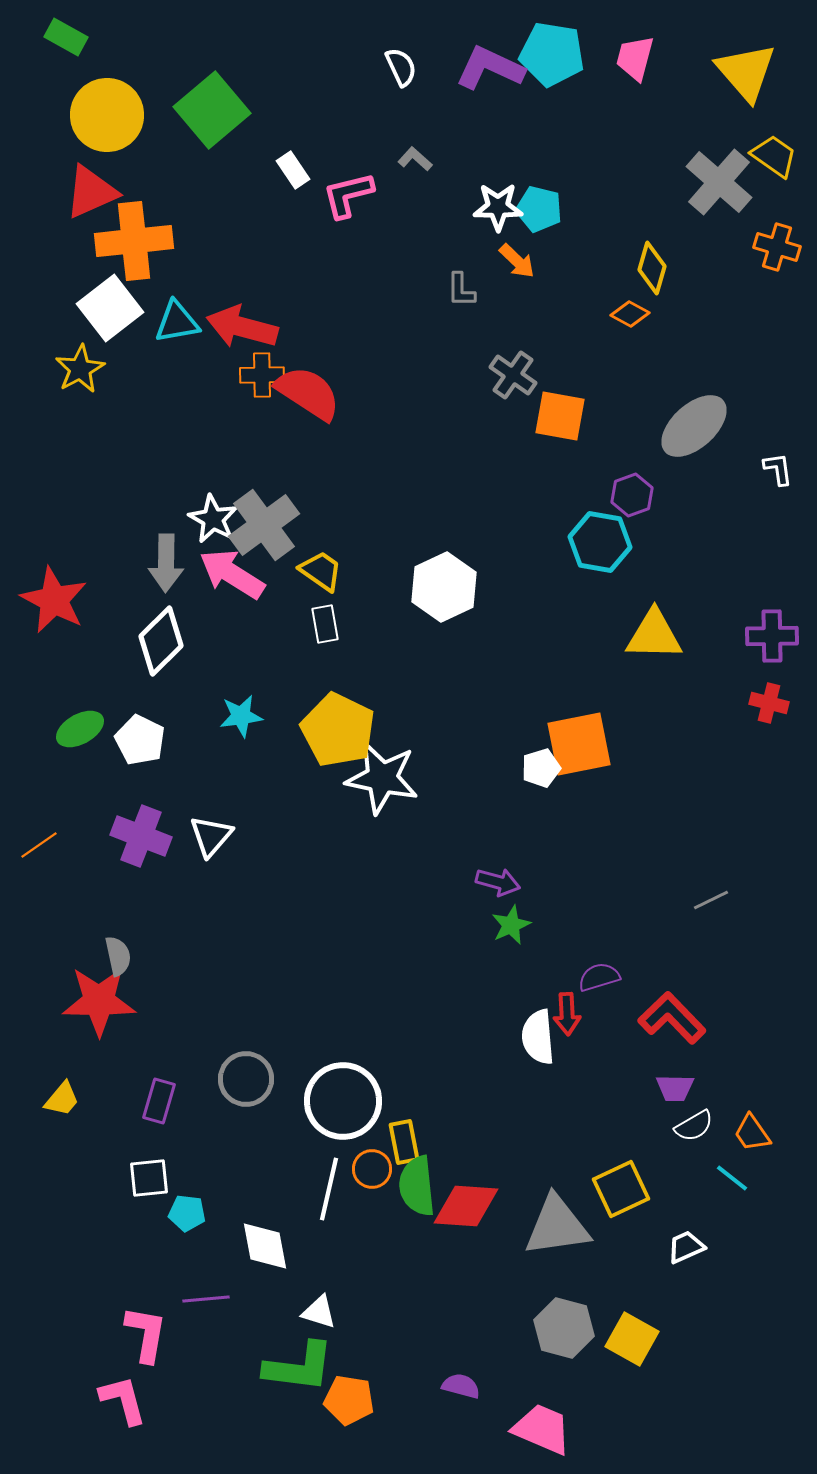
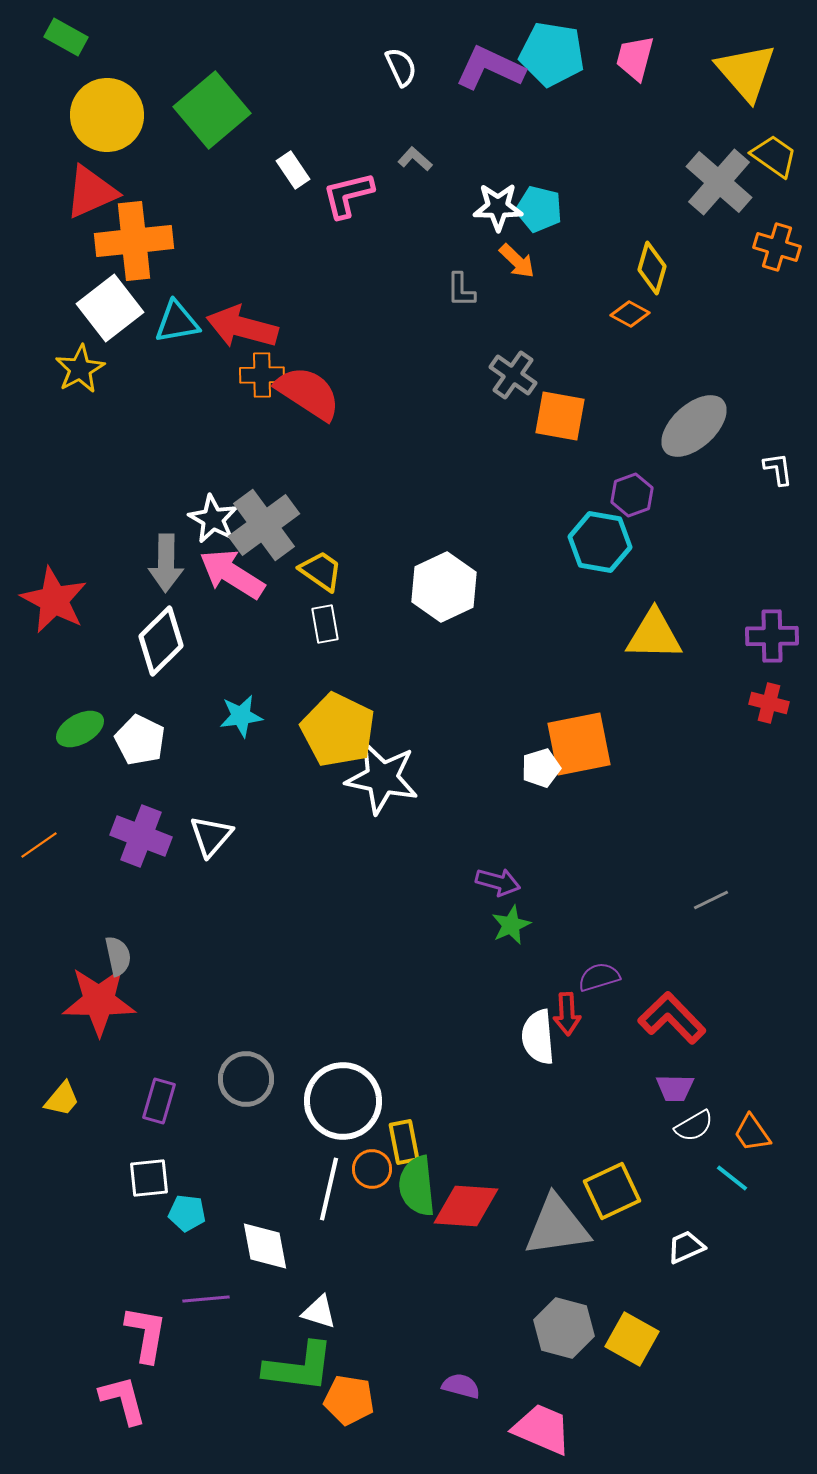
yellow square at (621, 1189): moved 9 px left, 2 px down
